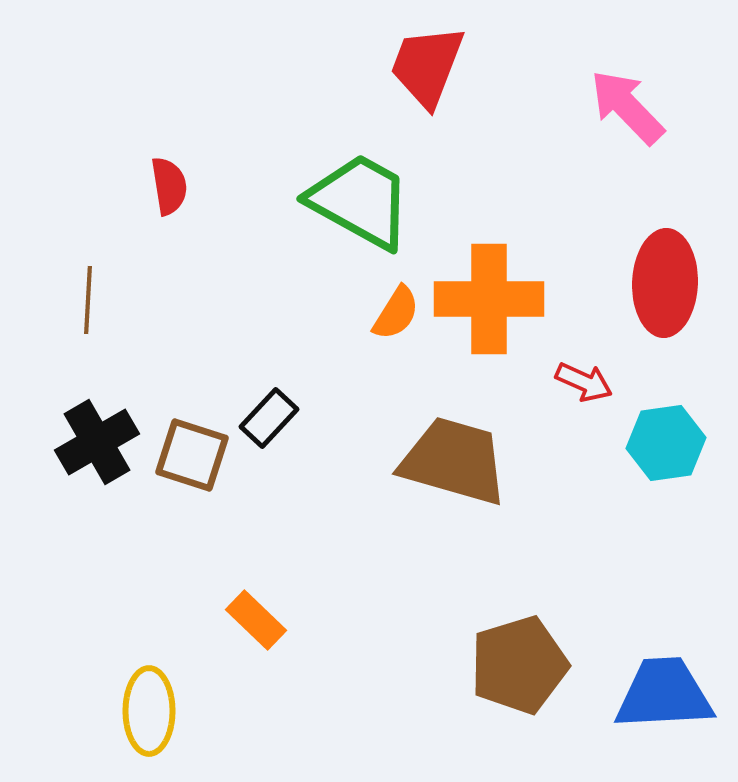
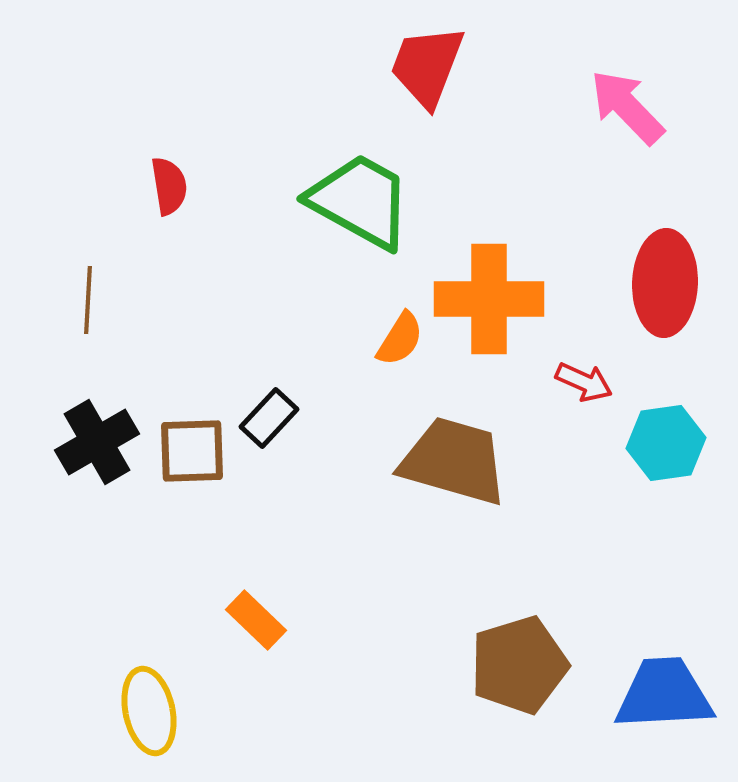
orange semicircle: moved 4 px right, 26 px down
brown square: moved 4 px up; rotated 20 degrees counterclockwise
yellow ellipse: rotated 12 degrees counterclockwise
